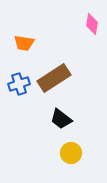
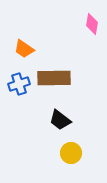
orange trapezoid: moved 6 px down; rotated 25 degrees clockwise
brown rectangle: rotated 32 degrees clockwise
black trapezoid: moved 1 px left, 1 px down
